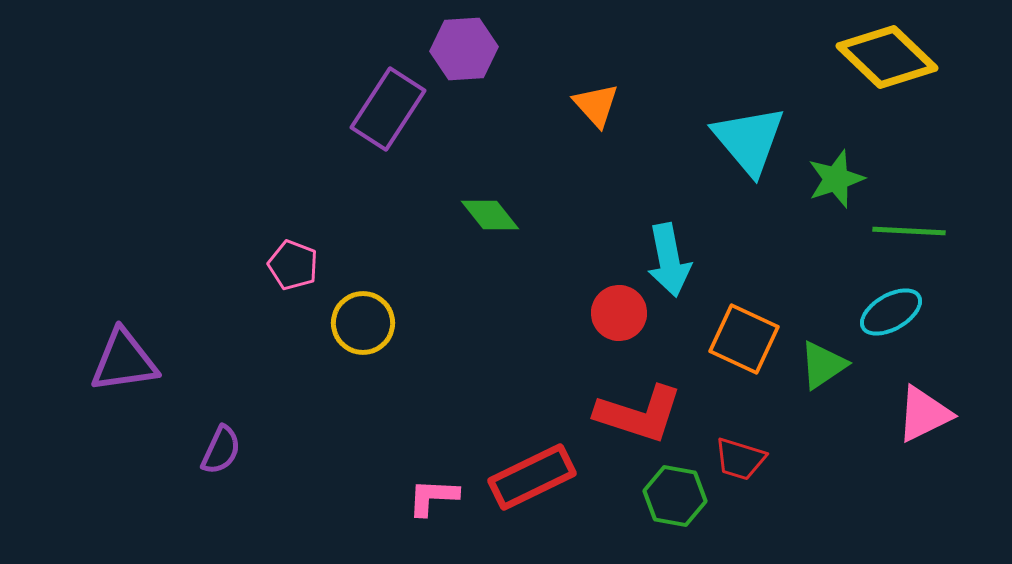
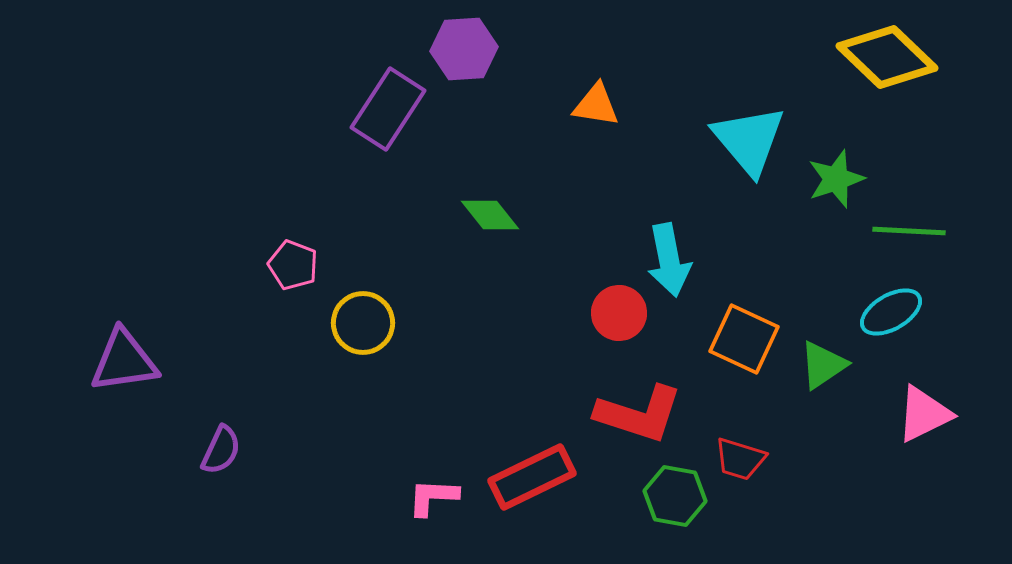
orange triangle: rotated 39 degrees counterclockwise
